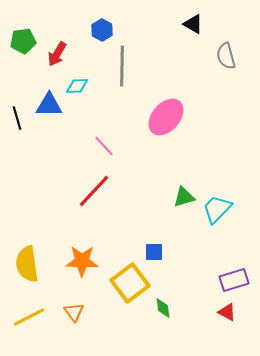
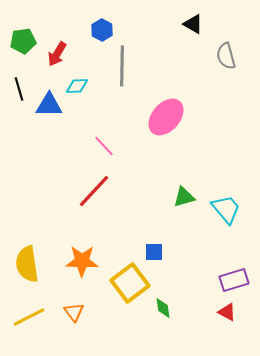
black line: moved 2 px right, 29 px up
cyan trapezoid: moved 9 px right; rotated 96 degrees clockwise
